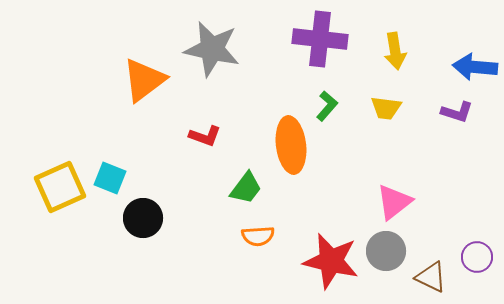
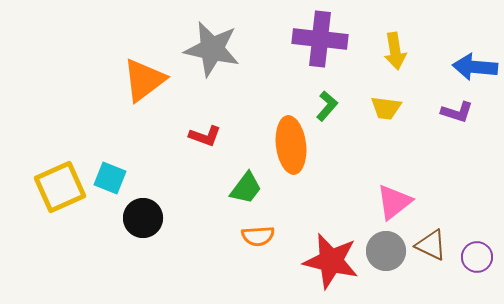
brown triangle: moved 32 px up
